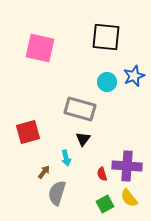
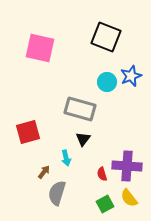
black square: rotated 16 degrees clockwise
blue star: moved 3 px left
